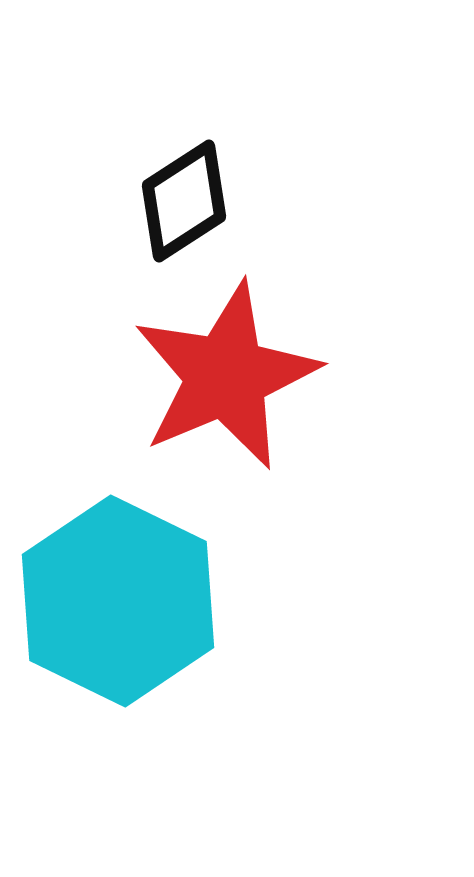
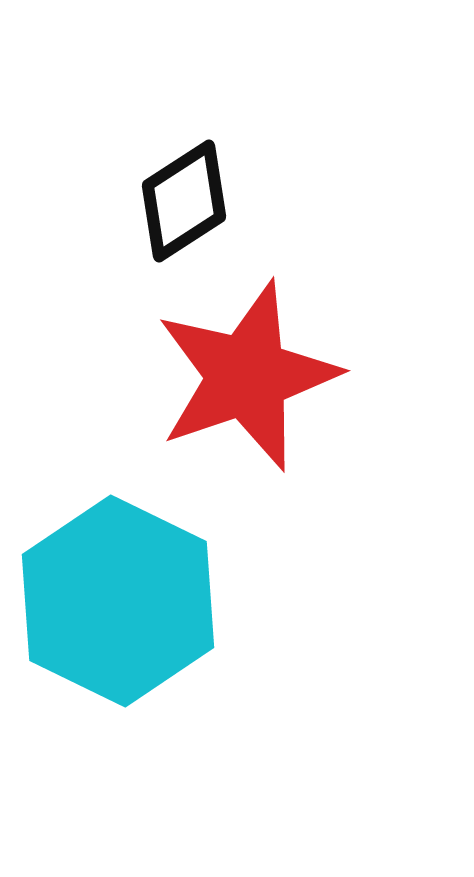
red star: moved 21 px right; rotated 4 degrees clockwise
